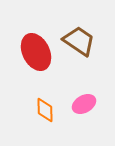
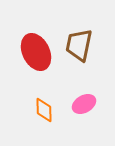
brown trapezoid: moved 4 px down; rotated 112 degrees counterclockwise
orange diamond: moved 1 px left
